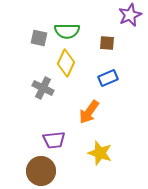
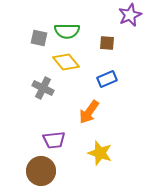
yellow diamond: moved 1 px up; rotated 64 degrees counterclockwise
blue rectangle: moved 1 px left, 1 px down
